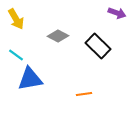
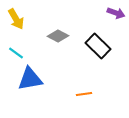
purple arrow: moved 1 px left
cyan line: moved 2 px up
